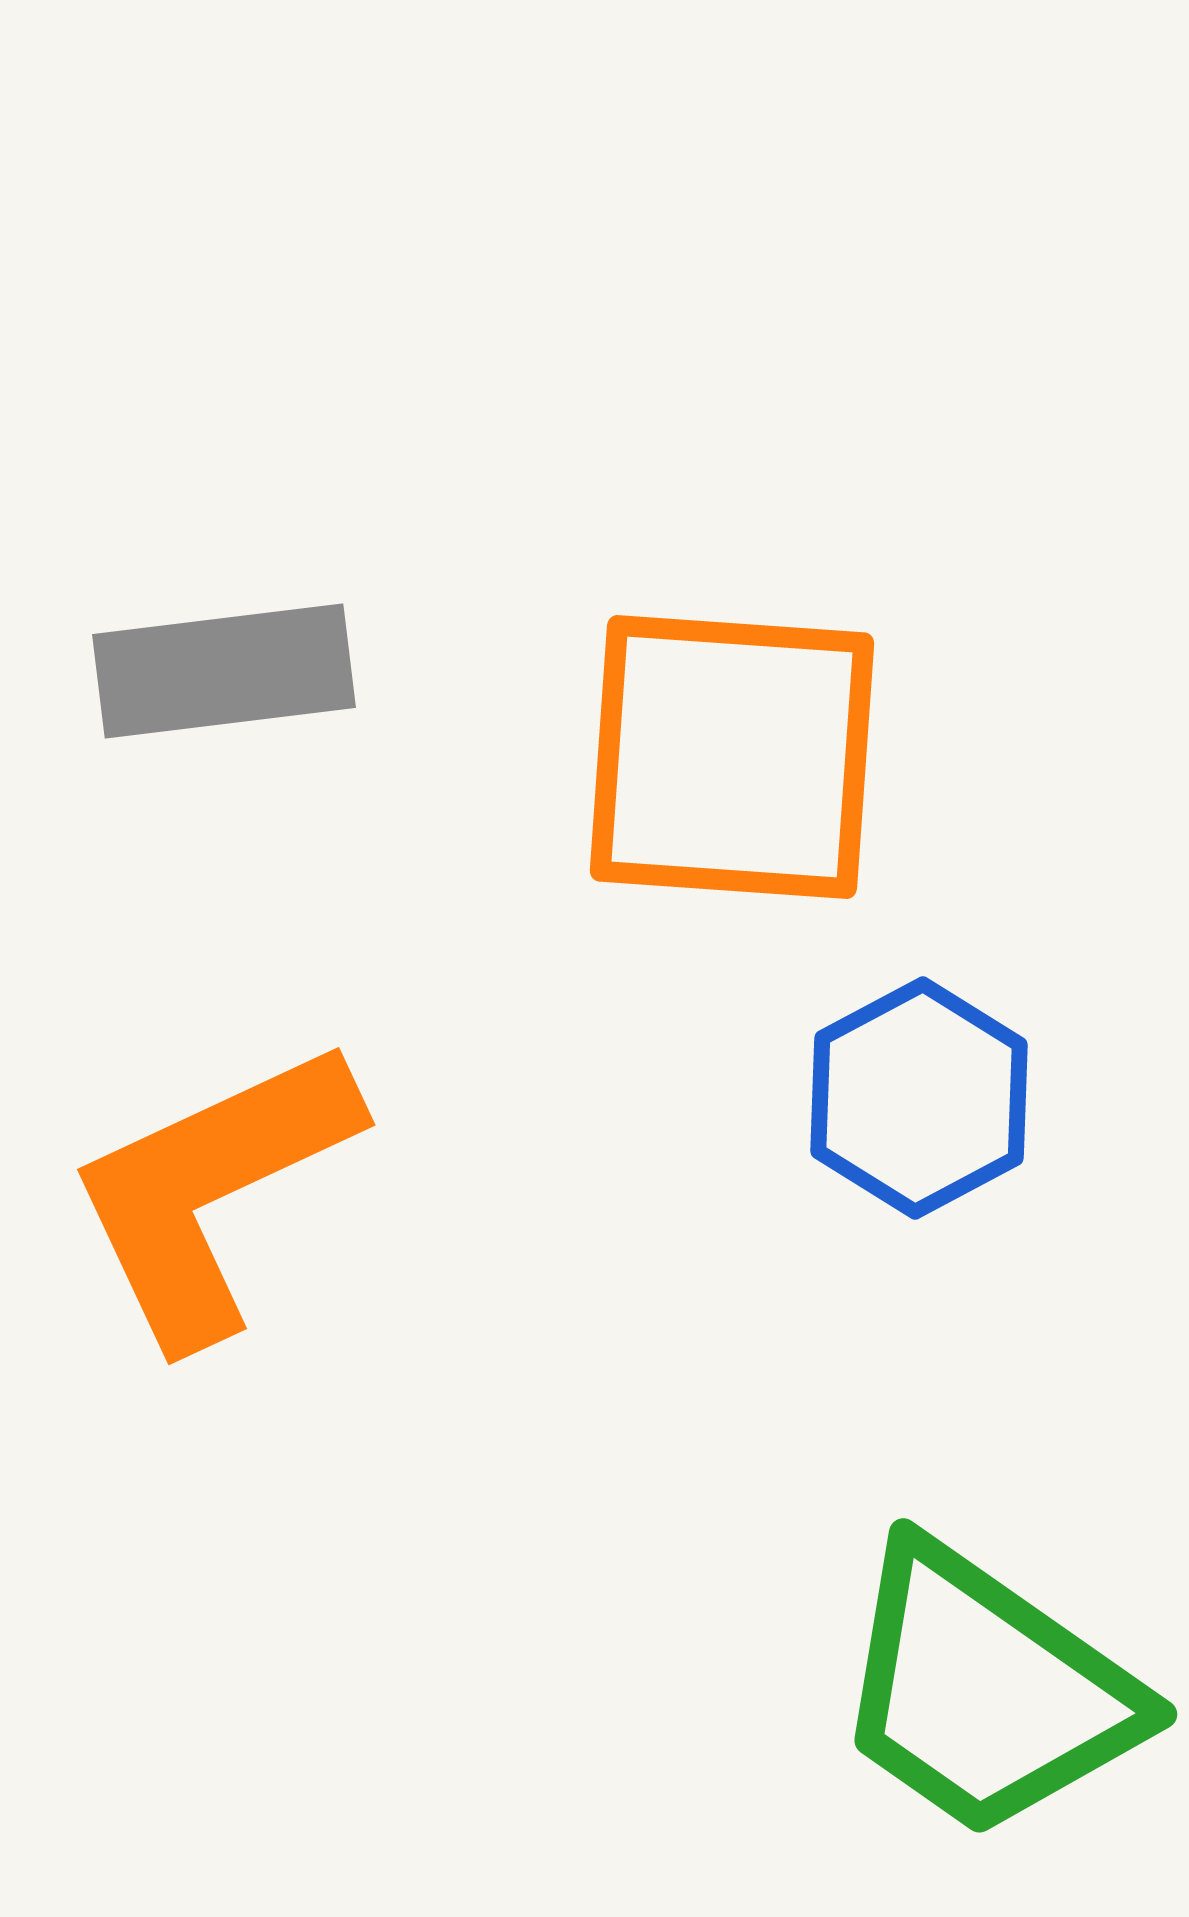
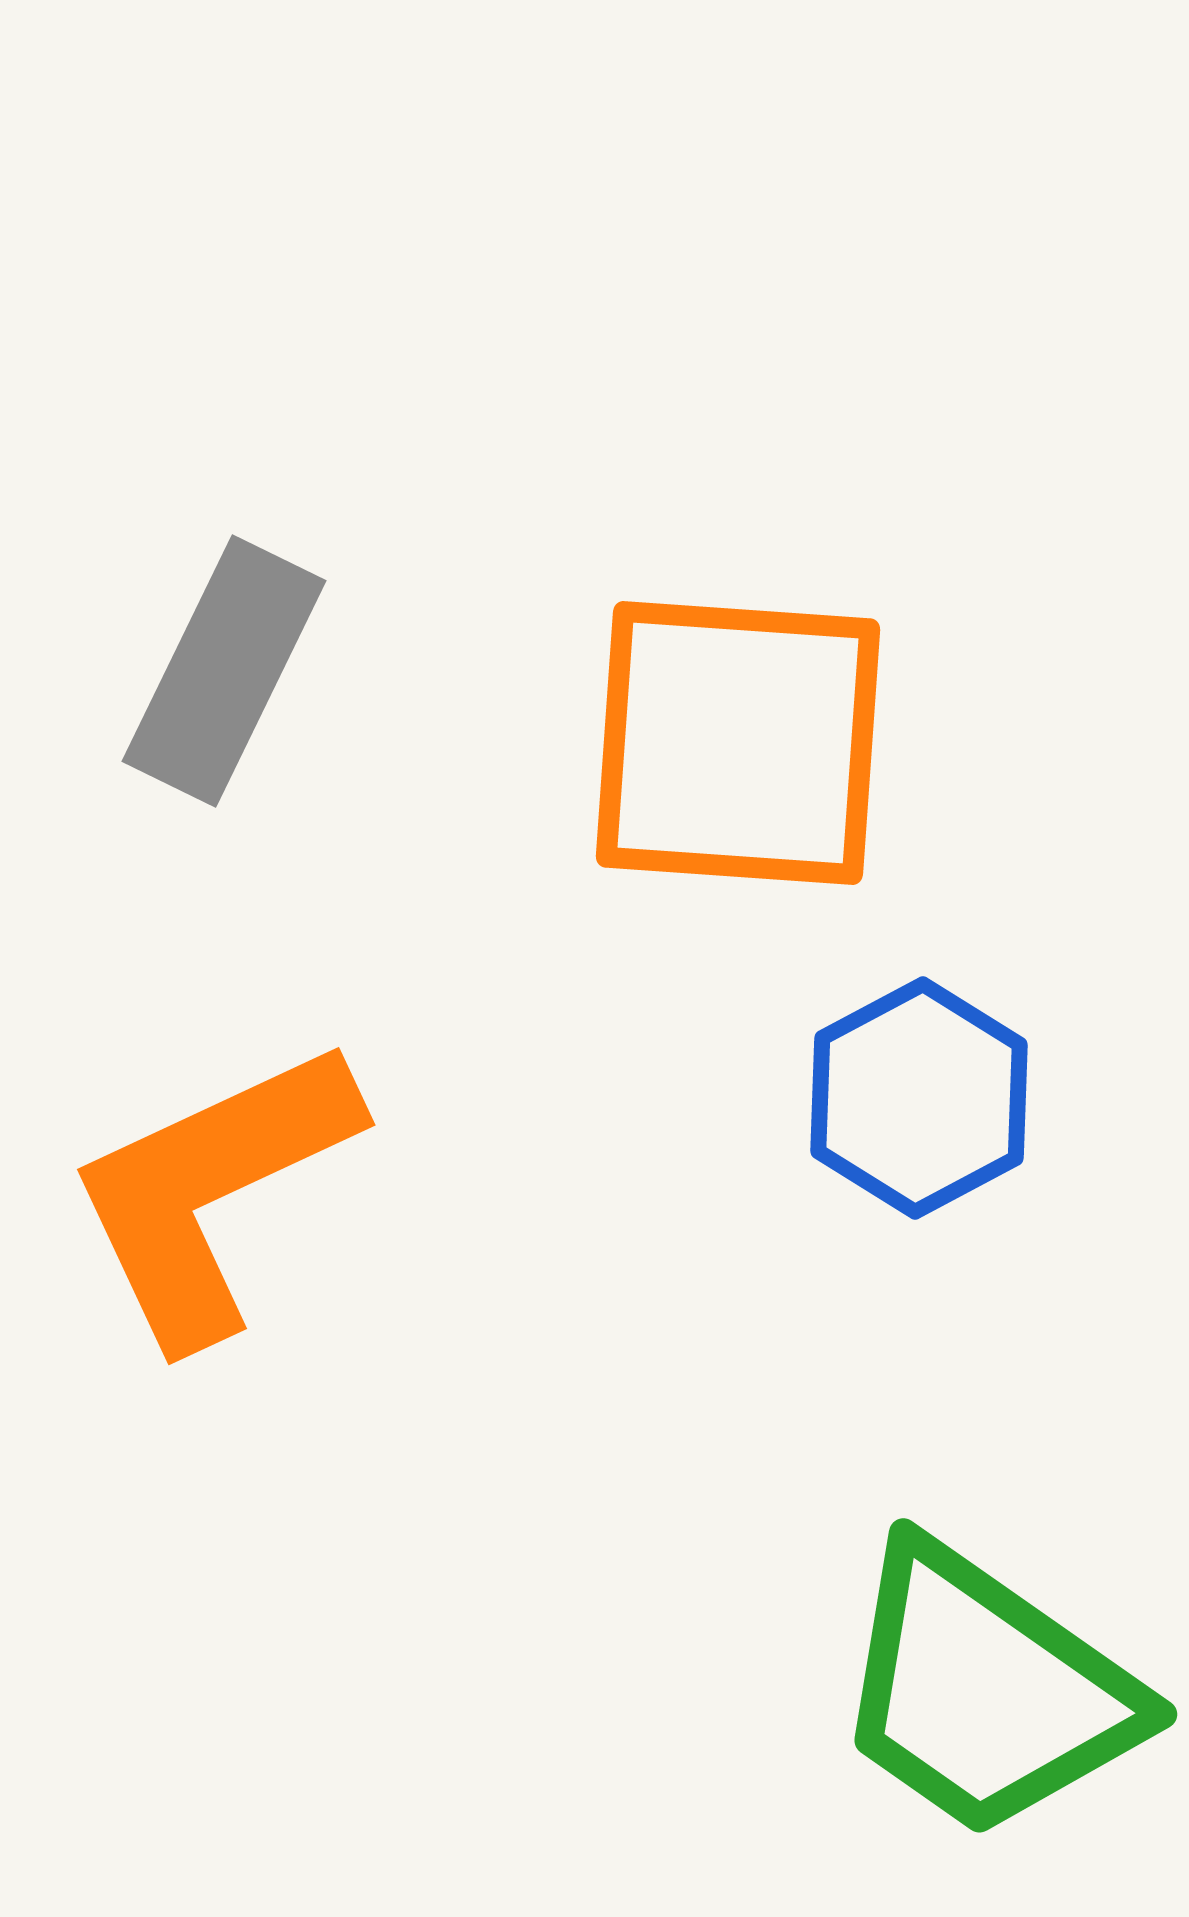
gray rectangle: rotated 57 degrees counterclockwise
orange square: moved 6 px right, 14 px up
